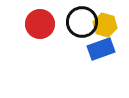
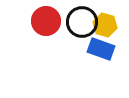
red circle: moved 6 px right, 3 px up
blue rectangle: rotated 40 degrees clockwise
